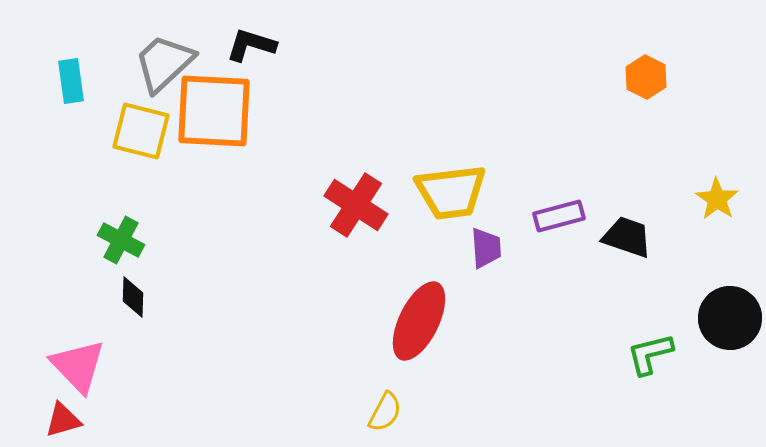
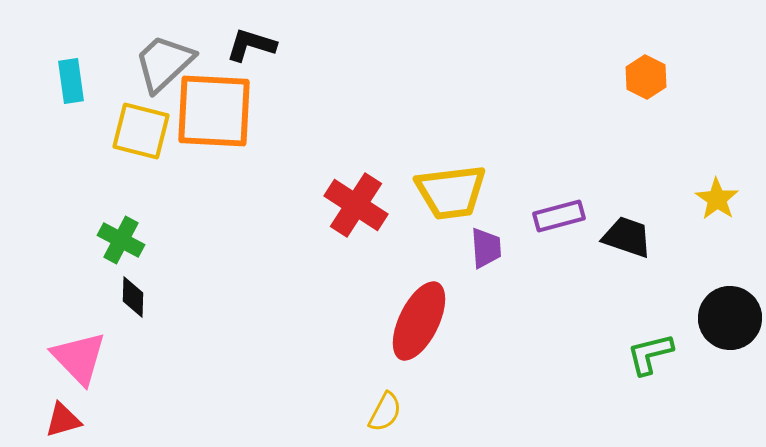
pink triangle: moved 1 px right, 8 px up
